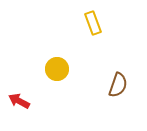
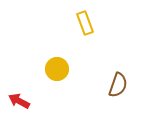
yellow rectangle: moved 8 px left
